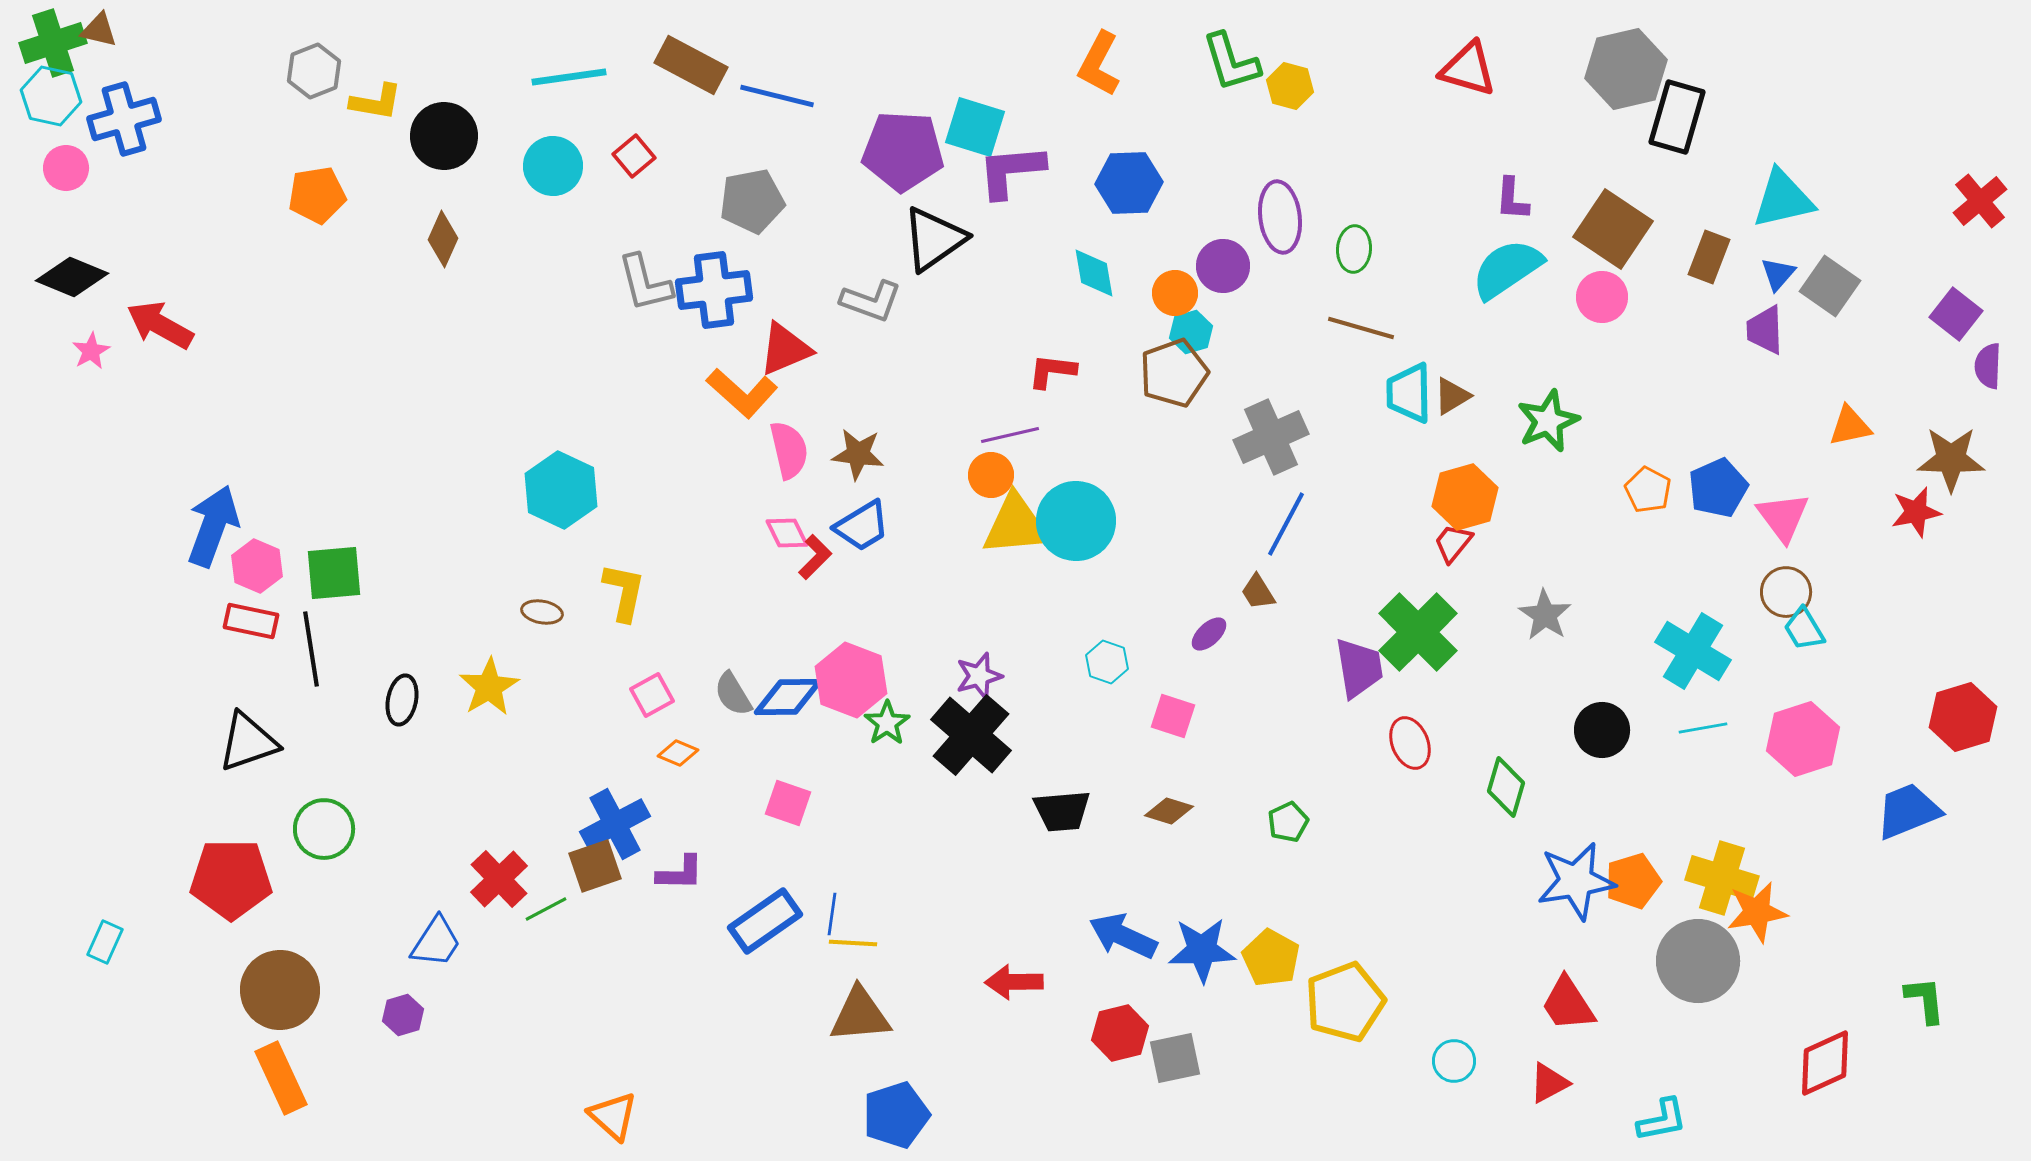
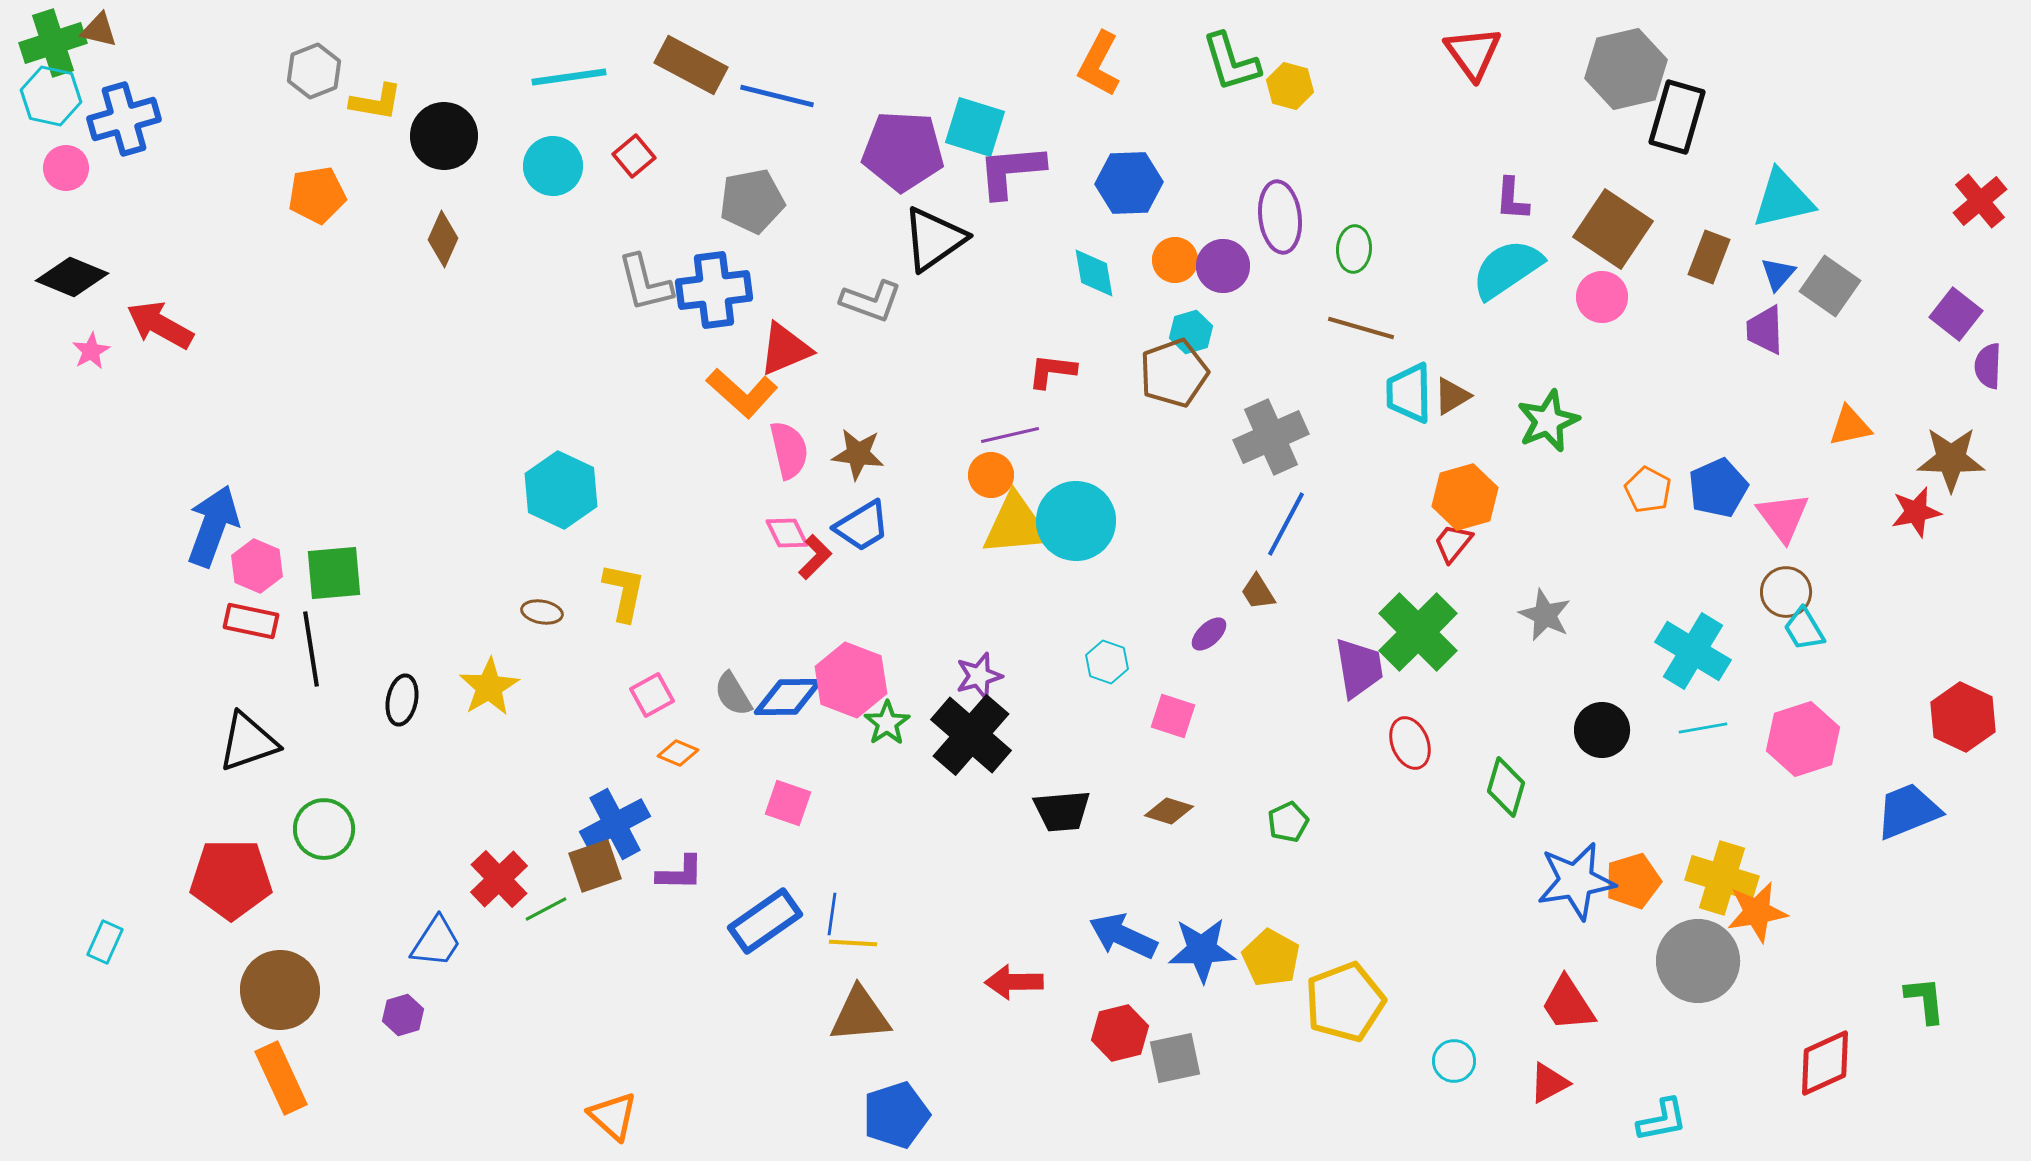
red triangle at (1468, 69): moved 5 px right, 16 px up; rotated 38 degrees clockwise
orange circle at (1175, 293): moved 33 px up
gray star at (1545, 615): rotated 8 degrees counterclockwise
red hexagon at (1963, 717): rotated 18 degrees counterclockwise
